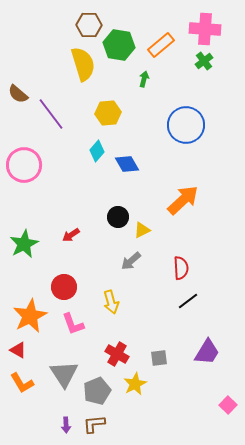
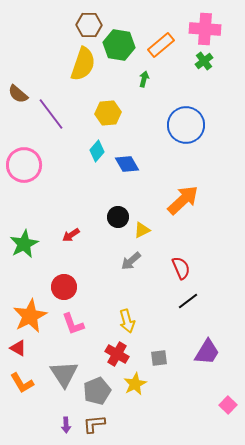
yellow semicircle: rotated 36 degrees clockwise
red semicircle: rotated 20 degrees counterclockwise
yellow arrow: moved 16 px right, 19 px down
red triangle: moved 2 px up
